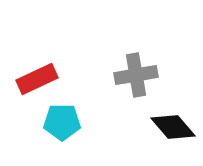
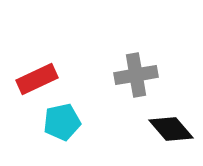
cyan pentagon: rotated 12 degrees counterclockwise
black diamond: moved 2 px left, 2 px down
